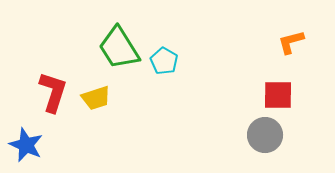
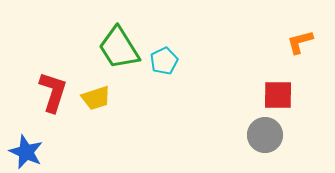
orange L-shape: moved 9 px right
cyan pentagon: rotated 16 degrees clockwise
blue star: moved 7 px down
